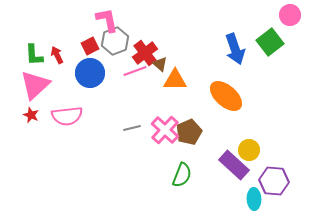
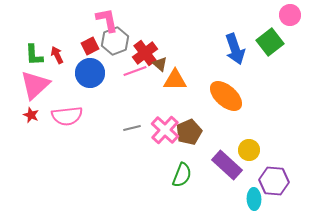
purple rectangle: moved 7 px left
